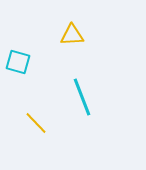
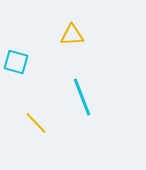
cyan square: moved 2 px left
